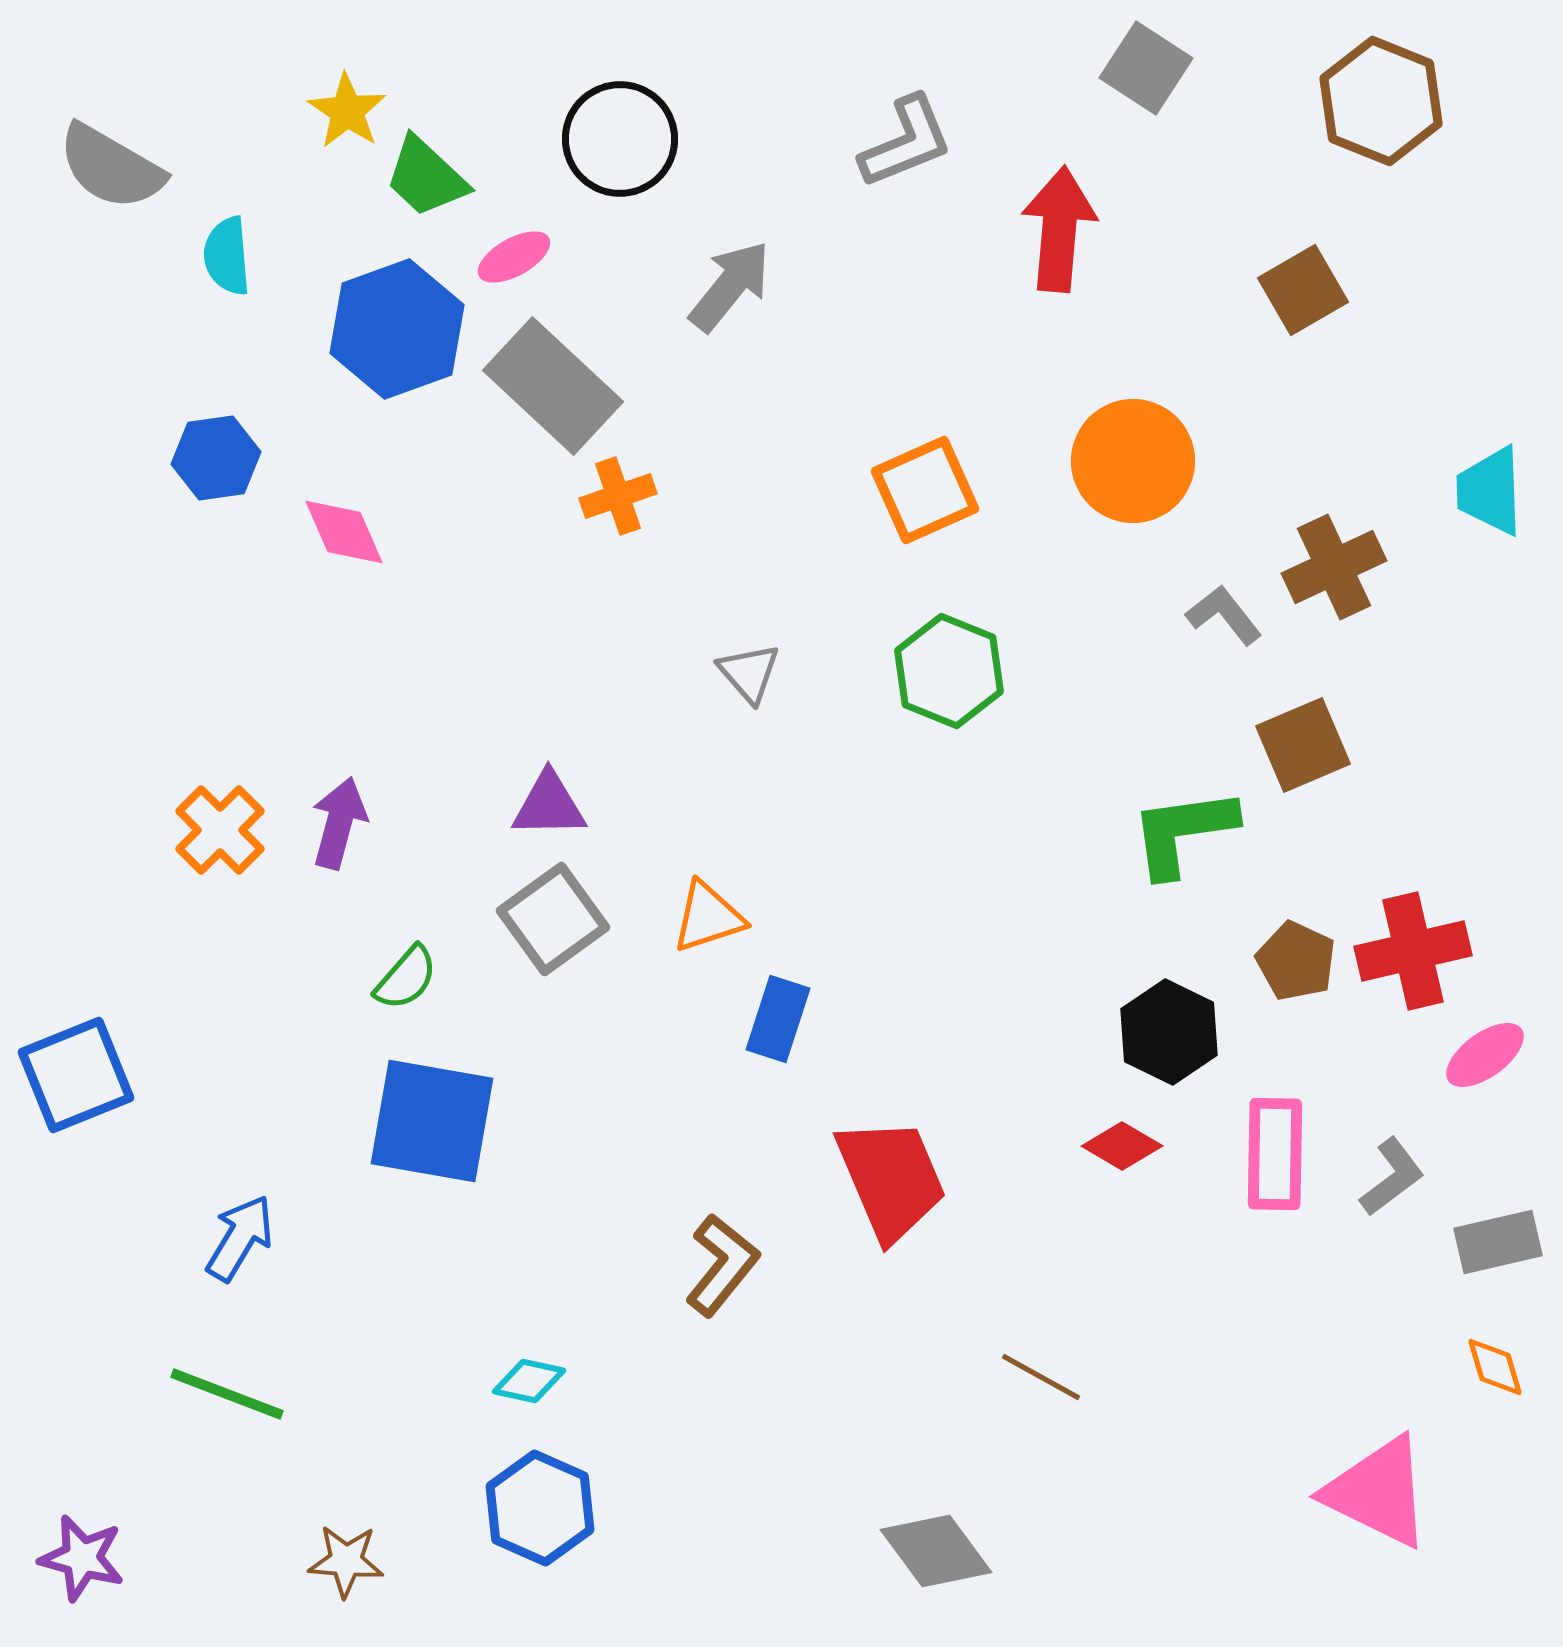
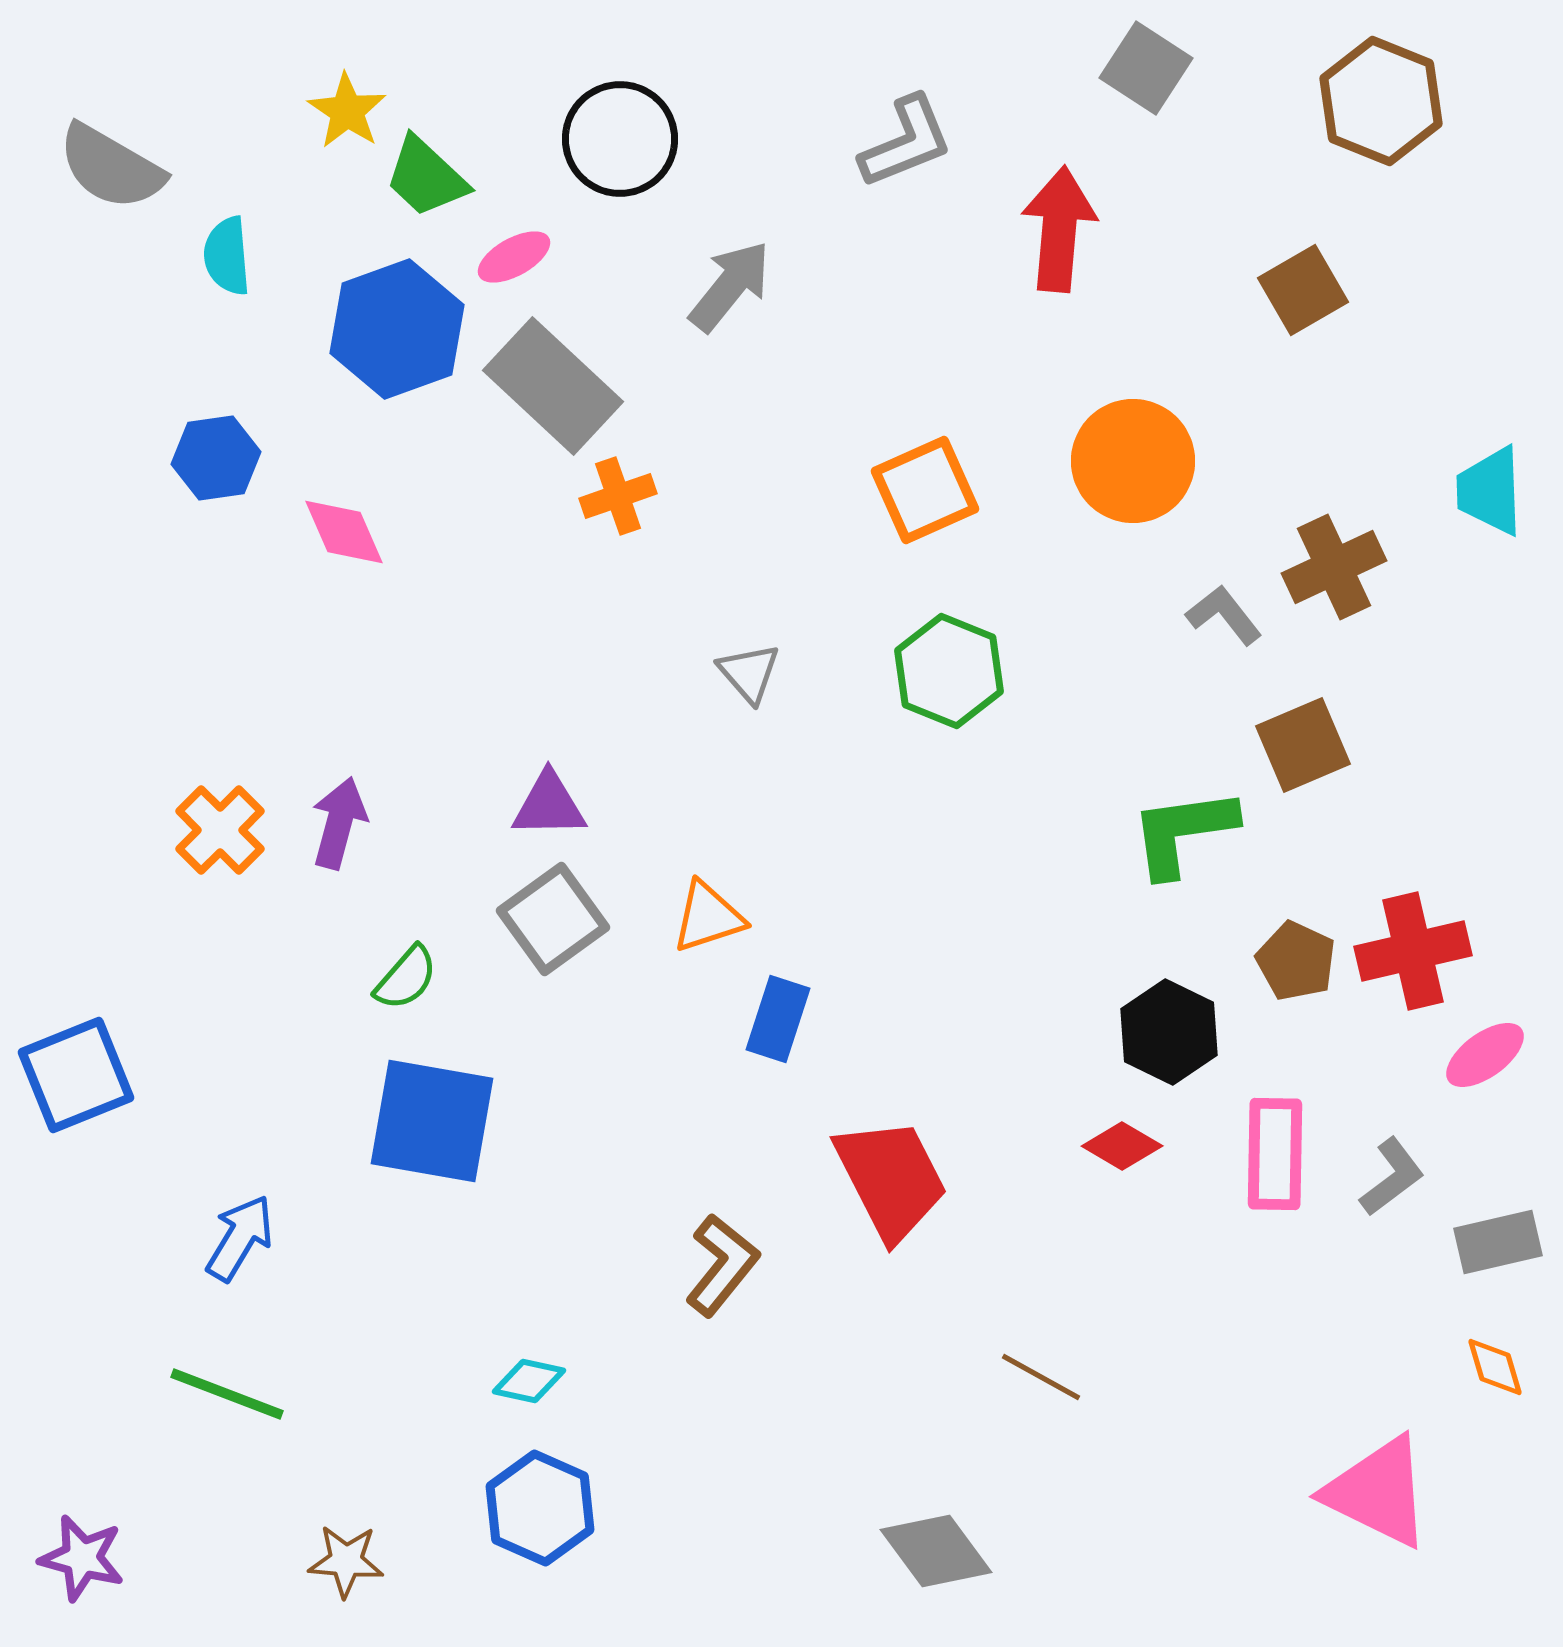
red trapezoid at (891, 1179): rotated 4 degrees counterclockwise
